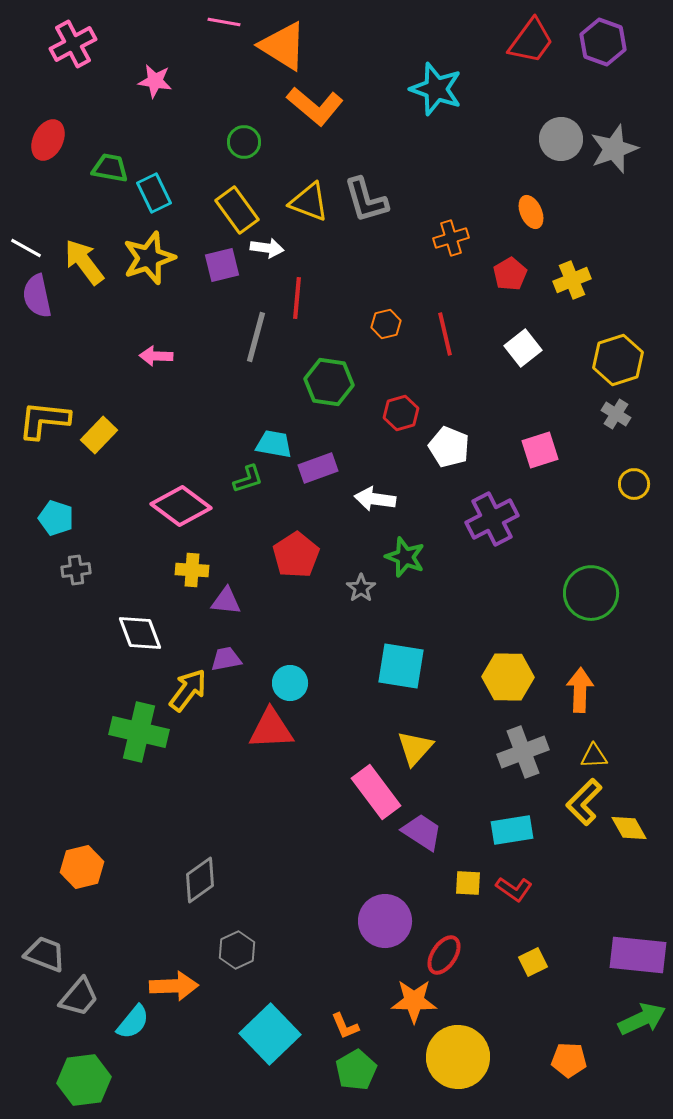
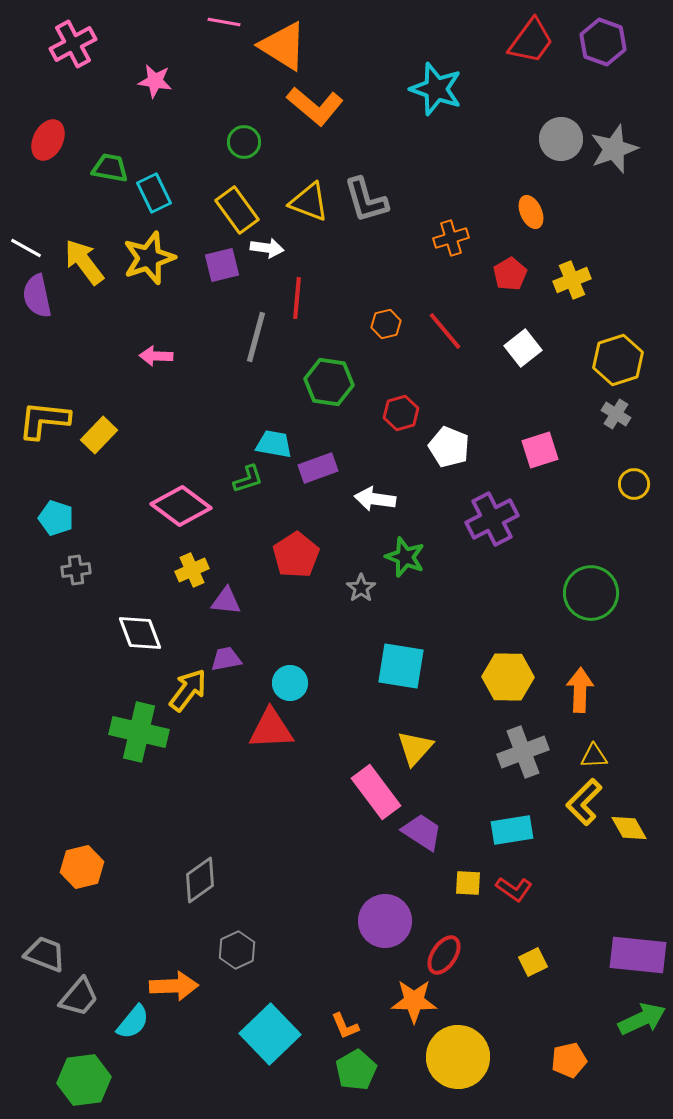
red line at (445, 334): moved 3 px up; rotated 27 degrees counterclockwise
yellow cross at (192, 570): rotated 28 degrees counterclockwise
orange pentagon at (569, 1060): rotated 16 degrees counterclockwise
